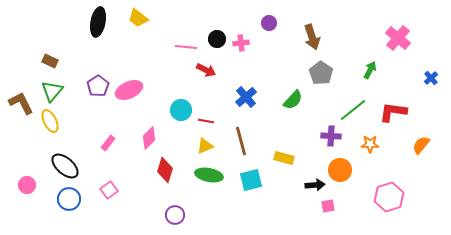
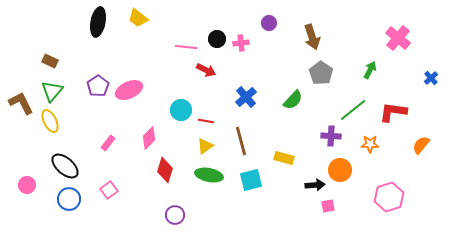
yellow triangle at (205, 146): rotated 12 degrees counterclockwise
